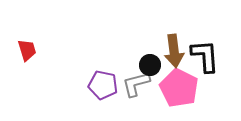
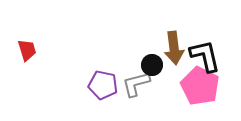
brown arrow: moved 3 px up
black L-shape: rotated 9 degrees counterclockwise
black circle: moved 2 px right
pink pentagon: moved 21 px right, 2 px up
